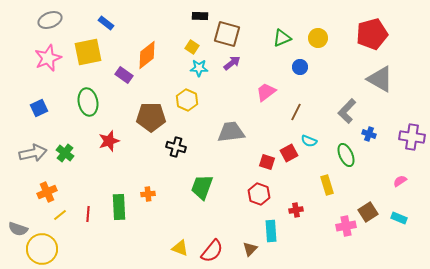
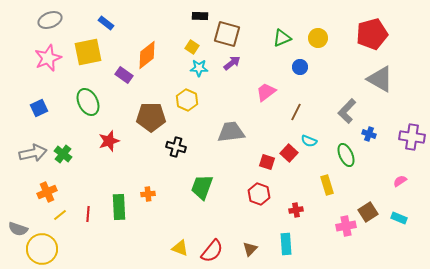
green ellipse at (88, 102): rotated 16 degrees counterclockwise
green cross at (65, 153): moved 2 px left, 1 px down
red square at (289, 153): rotated 18 degrees counterclockwise
cyan rectangle at (271, 231): moved 15 px right, 13 px down
